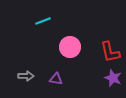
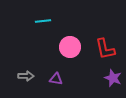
cyan line: rotated 14 degrees clockwise
red L-shape: moved 5 px left, 3 px up
